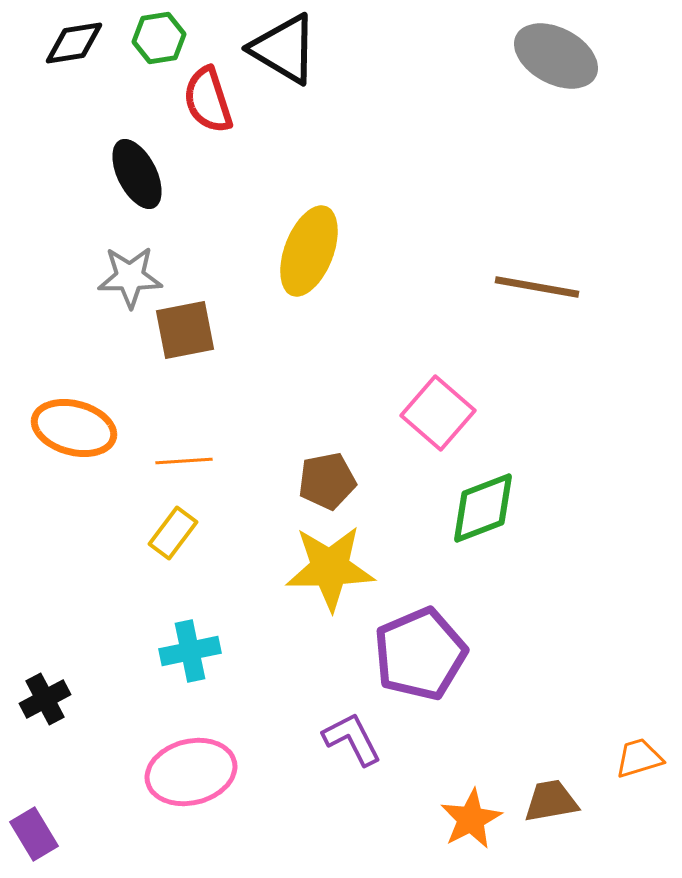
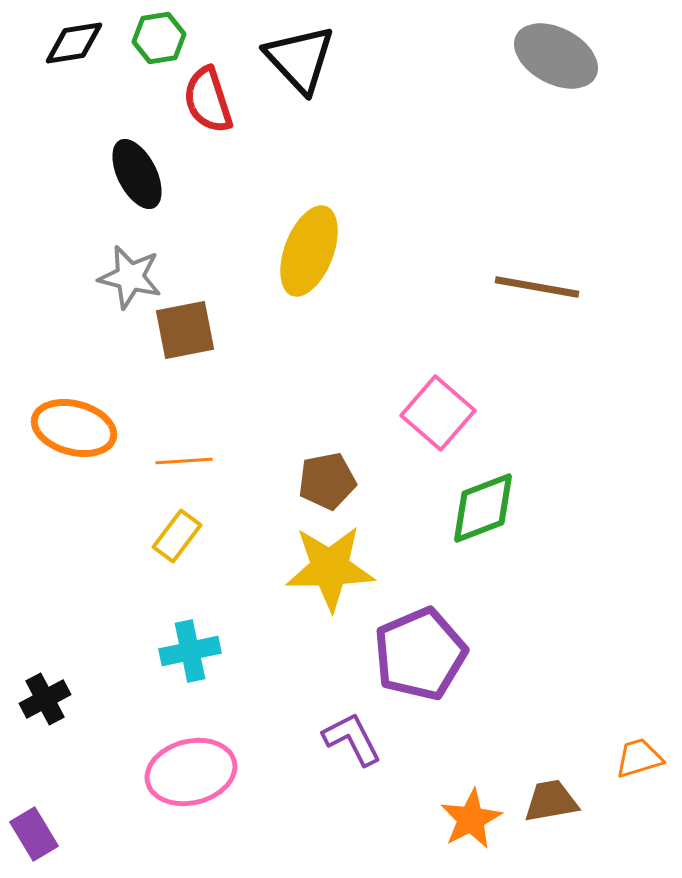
black triangle: moved 16 px right, 10 px down; rotated 16 degrees clockwise
gray star: rotated 14 degrees clockwise
yellow rectangle: moved 4 px right, 3 px down
